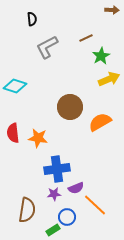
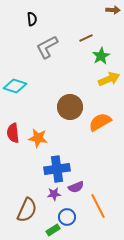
brown arrow: moved 1 px right
purple semicircle: moved 1 px up
orange line: moved 3 px right, 1 px down; rotated 20 degrees clockwise
brown semicircle: rotated 15 degrees clockwise
